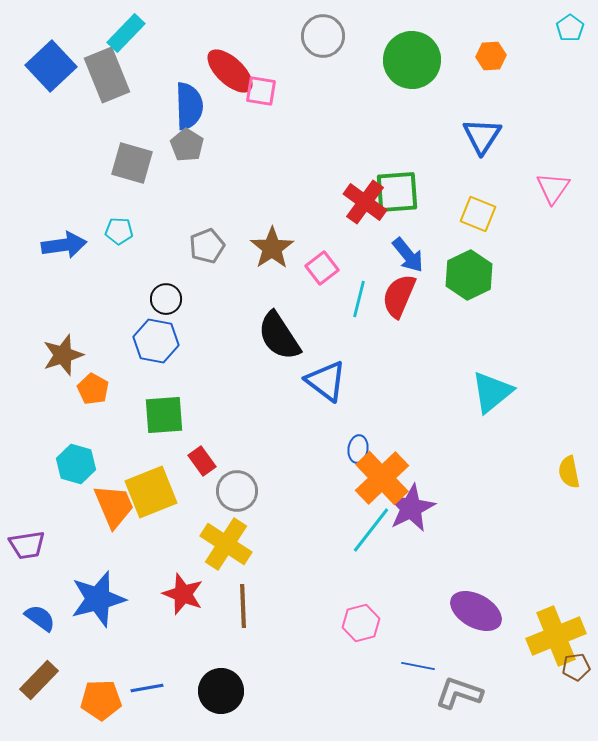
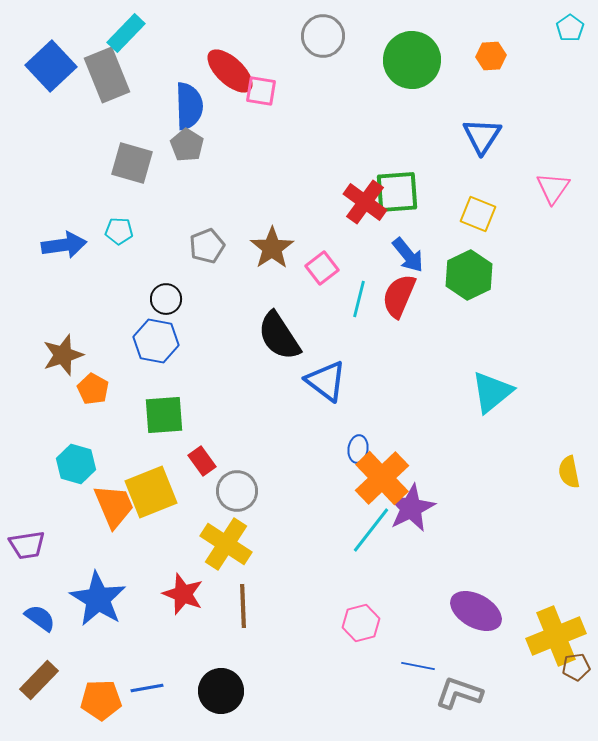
blue star at (98, 599): rotated 26 degrees counterclockwise
